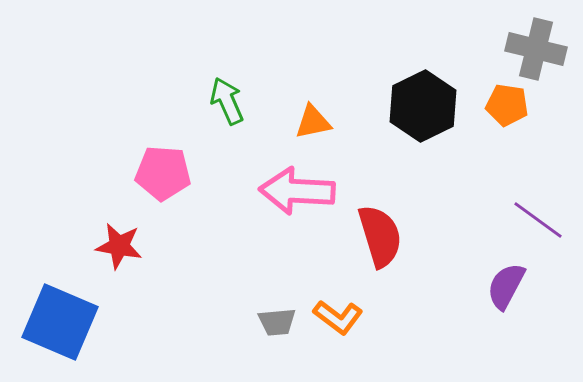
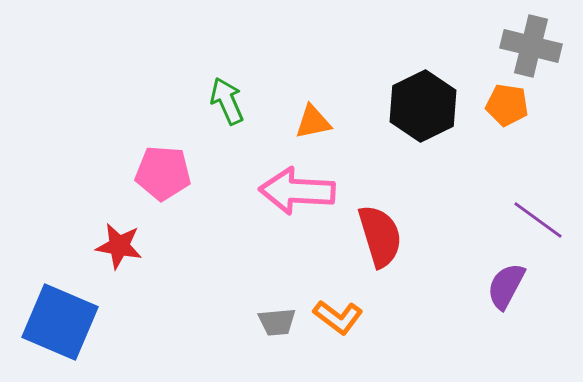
gray cross: moved 5 px left, 3 px up
